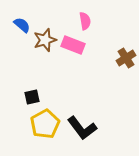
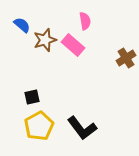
pink rectangle: rotated 20 degrees clockwise
yellow pentagon: moved 6 px left, 2 px down
